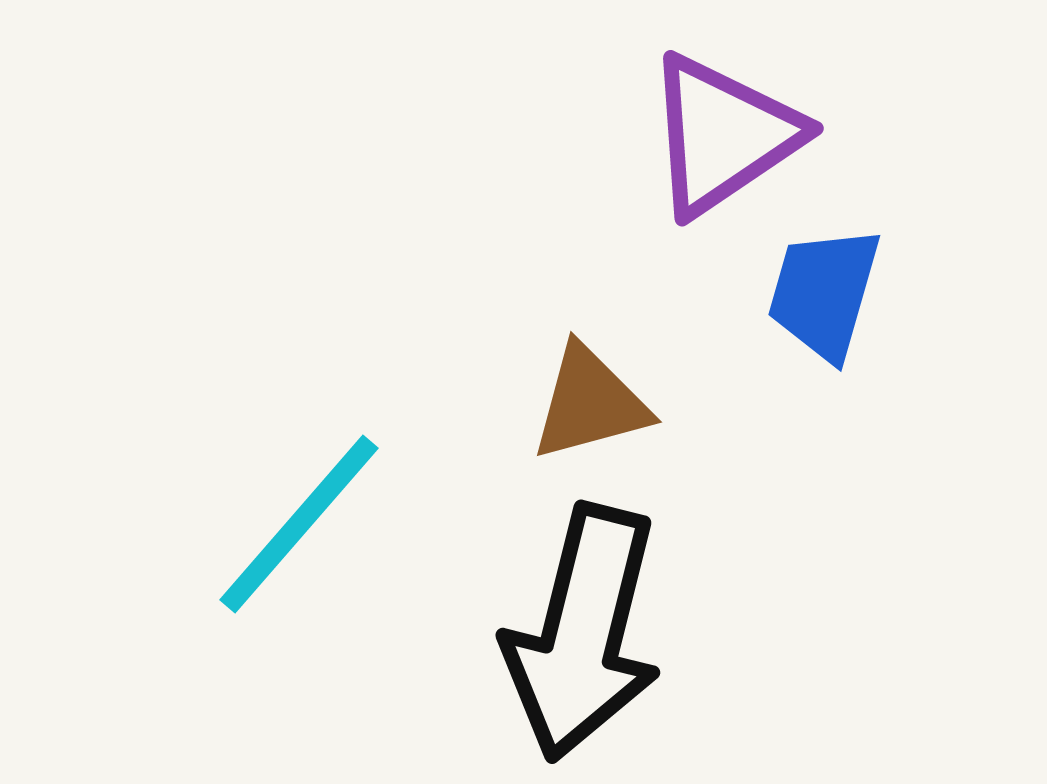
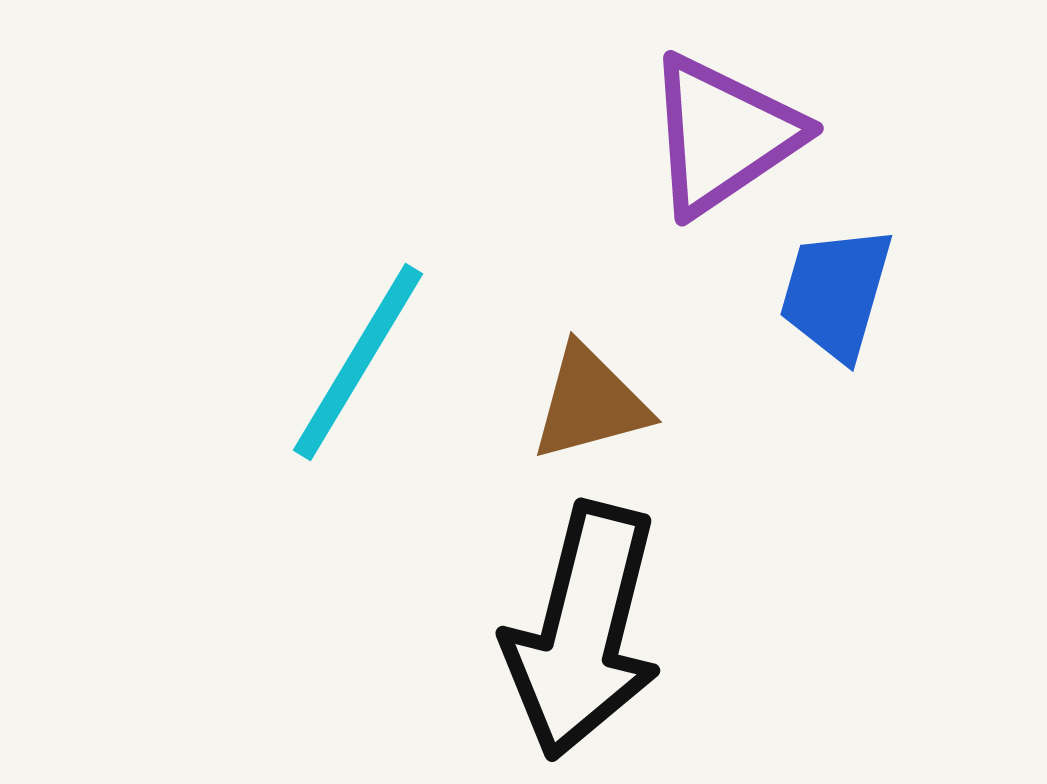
blue trapezoid: moved 12 px right
cyan line: moved 59 px right, 162 px up; rotated 10 degrees counterclockwise
black arrow: moved 2 px up
